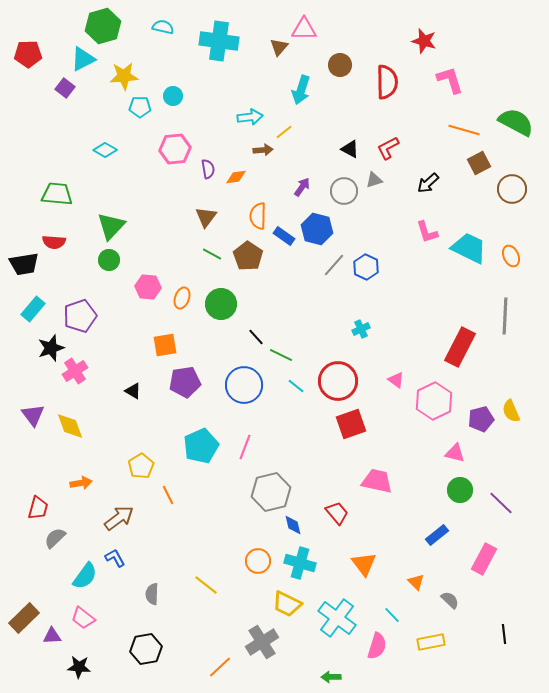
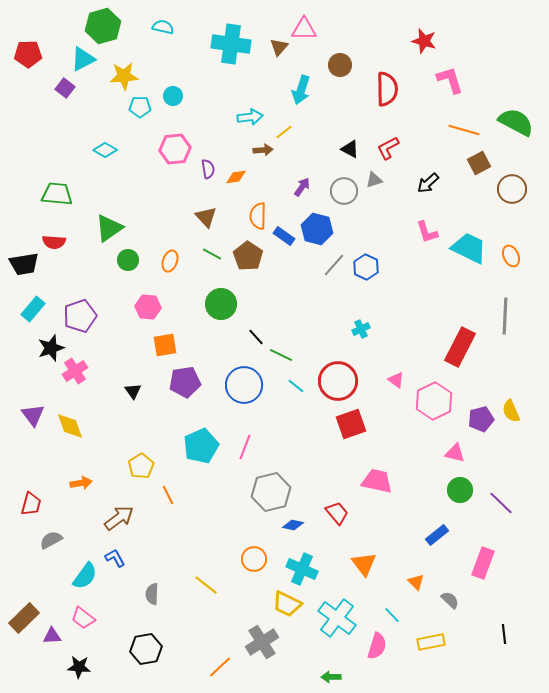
cyan cross at (219, 41): moved 12 px right, 3 px down
red semicircle at (387, 82): moved 7 px down
brown triangle at (206, 217): rotated 20 degrees counterclockwise
green triangle at (111, 226): moved 2 px left, 2 px down; rotated 12 degrees clockwise
green circle at (109, 260): moved 19 px right
pink hexagon at (148, 287): moved 20 px down
orange ellipse at (182, 298): moved 12 px left, 37 px up
black triangle at (133, 391): rotated 24 degrees clockwise
red trapezoid at (38, 508): moved 7 px left, 4 px up
blue diamond at (293, 525): rotated 65 degrees counterclockwise
gray semicircle at (55, 538): moved 4 px left, 2 px down; rotated 15 degrees clockwise
pink rectangle at (484, 559): moved 1 px left, 4 px down; rotated 8 degrees counterclockwise
orange circle at (258, 561): moved 4 px left, 2 px up
cyan cross at (300, 563): moved 2 px right, 6 px down; rotated 8 degrees clockwise
